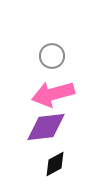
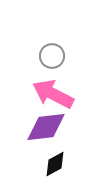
pink arrow: rotated 42 degrees clockwise
